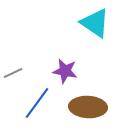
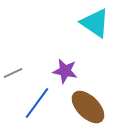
brown ellipse: rotated 42 degrees clockwise
